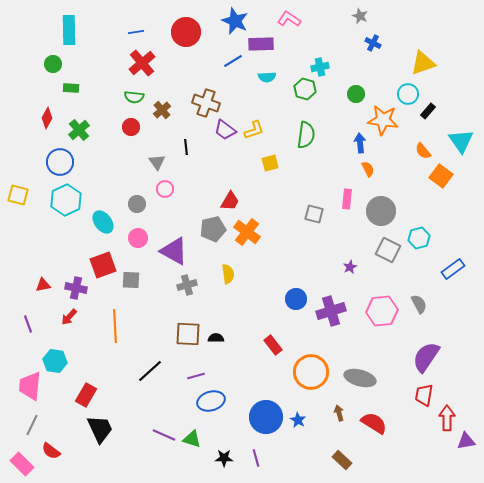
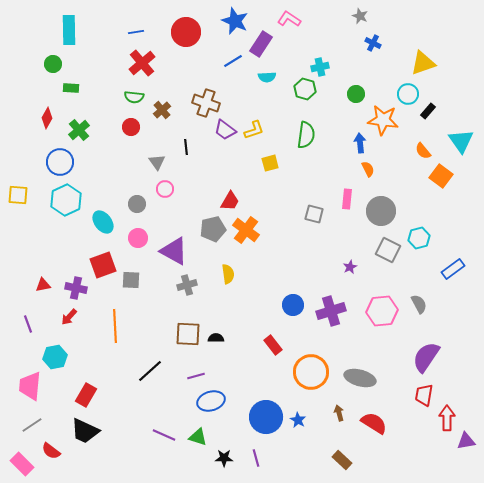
purple rectangle at (261, 44): rotated 55 degrees counterclockwise
yellow square at (18, 195): rotated 10 degrees counterclockwise
orange cross at (247, 232): moved 1 px left, 2 px up
blue circle at (296, 299): moved 3 px left, 6 px down
cyan hexagon at (55, 361): moved 4 px up; rotated 20 degrees counterclockwise
gray line at (32, 425): rotated 30 degrees clockwise
black trapezoid at (100, 429): moved 15 px left, 2 px down; rotated 140 degrees clockwise
green triangle at (192, 439): moved 6 px right, 2 px up
